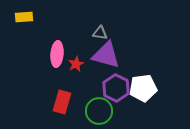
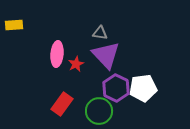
yellow rectangle: moved 10 px left, 8 px down
purple triangle: rotated 32 degrees clockwise
red rectangle: moved 2 px down; rotated 20 degrees clockwise
